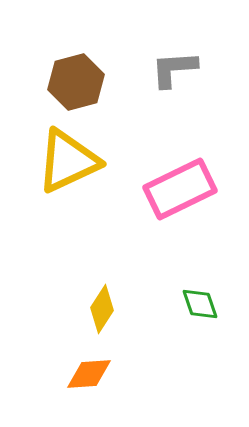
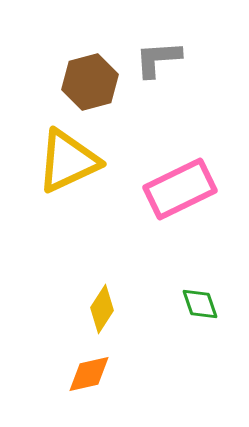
gray L-shape: moved 16 px left, 10 px up
brown hexagon: moved 14 px right
orange diamond: rotated 9 degrees counterclockwise
